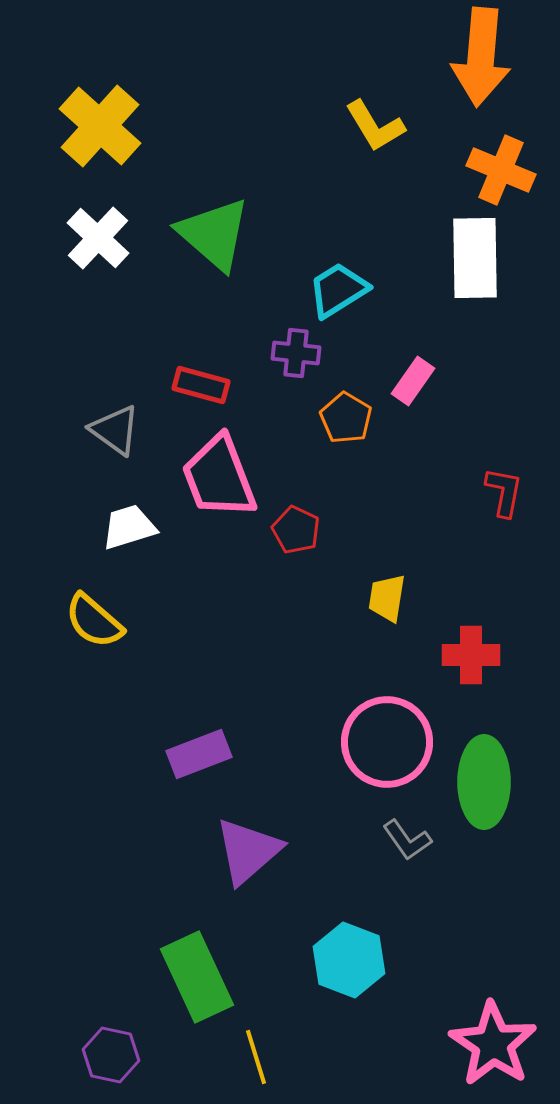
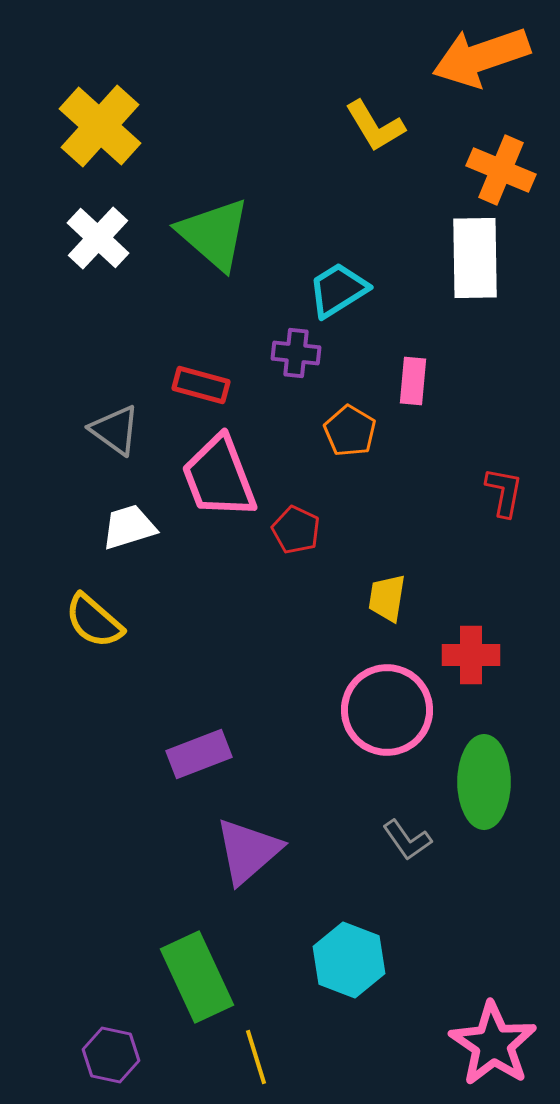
orange arrow: rotated 66 degrees clockwise
pink rectangle: rotated 30 degrees counterclockwise
orange pentagon: moved 4 px right, 13 px down
pink circle: moved 32 px up
